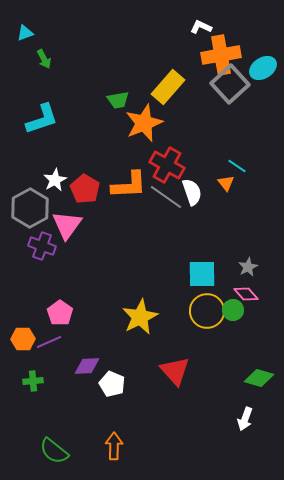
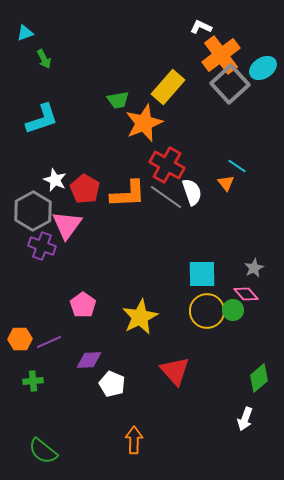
orange cross: rotated 27 degrees counterclockwise
white star: rotated 20 degrees counterclockwise
orange L-shape: moved 1 px left, 9 px down
gray hexagon: moved 3 px right, 3 px down
gray star: moved 6 px right, 1 px down
pink pentagon: moved 23 px right, 8 px up
orange hexagon: moved 3 px left
purple diamond: moved 2 px right, 6 px up
green diamond: rotated 56 degrees counterclockwise
orange arrow: moved 20 px right, 6 px up
green semicircle: moved 11 px left
